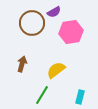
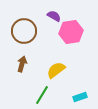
purple semicircle: moved 4 px down; rotated 120 degrees counterclockwise
brown circle: moved 8 px left, 8 px down
cyan rectangle: rotated 56 degrees clockwise
